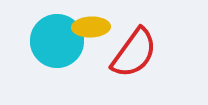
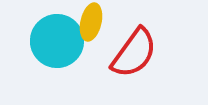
yellow ellipse: moved 5 px up; rotated 75 degrees counterclockwise
